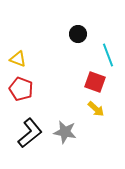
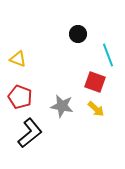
red pentagon: moved 1 px left, 8 px down
gray star: moved 3 px left, 26 px up
